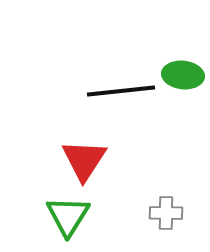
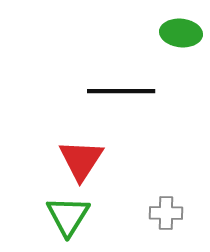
green ellipse: moved 2 px left, 42 px up
black line: rotated 6 degrees clockwise
red triangle: moved 3 px left
